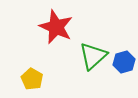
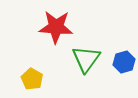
red star: rotated 20 degrees counterclockwise
green triangle: moved 7 px left, 3 px down; rotated 12 degrees counterclockwise
